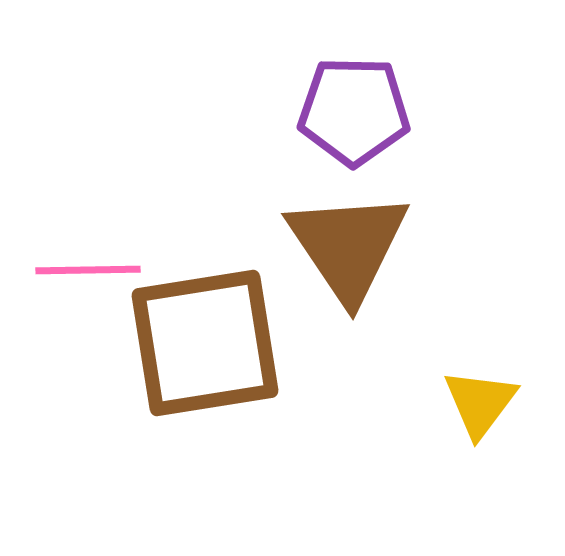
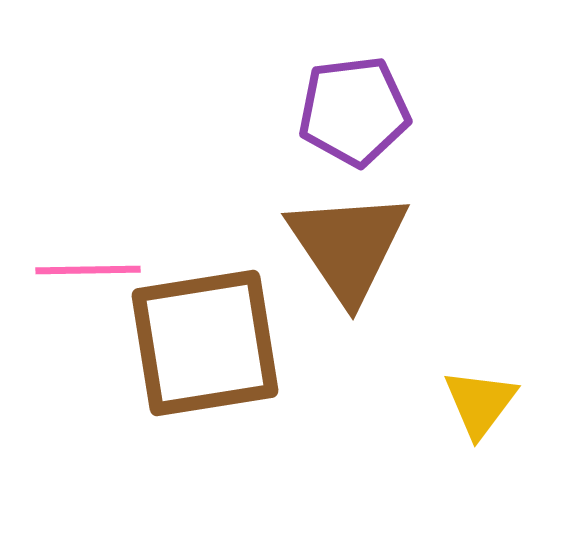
purple pentagon: rotated 8 degrees counterclockwise
